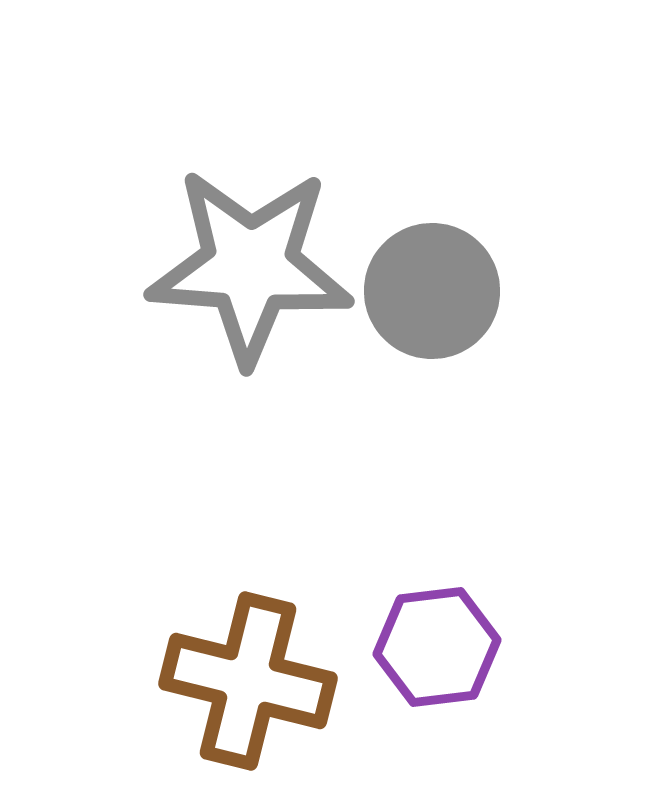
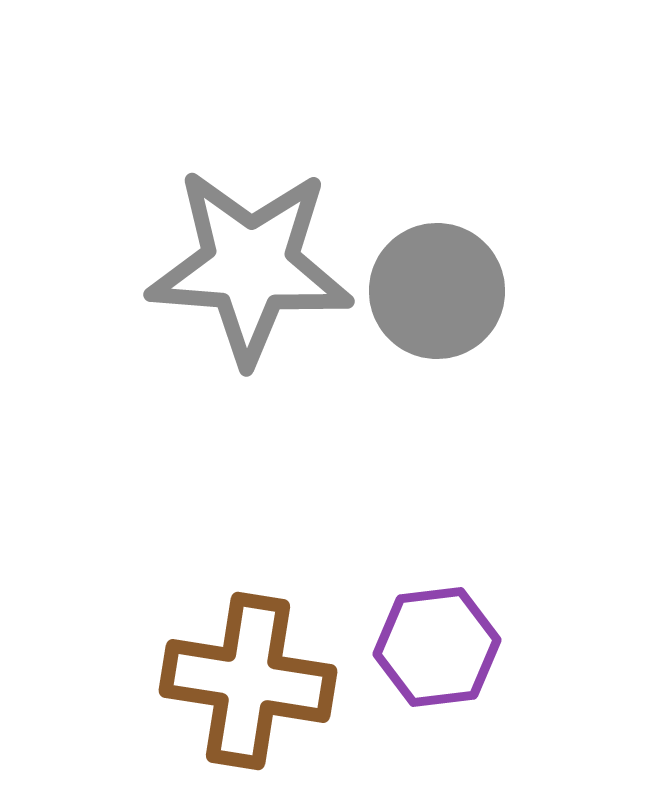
gray circle: moved 5 px right
brown cross: rotated 5 degrees counterclockwise
